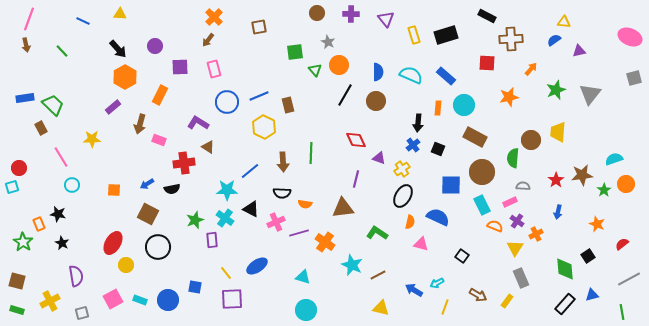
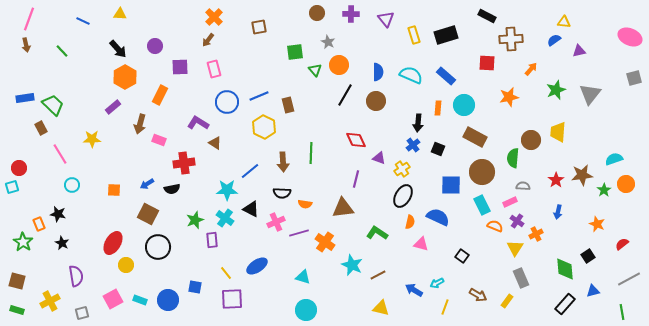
brown triangle at (208, 147): moved 7 px right, 4 px up
pink line at (61, 157): moved 1 px left, 3 px up
blue triangle at (592, 295): moved 1 px right, 4 px up
